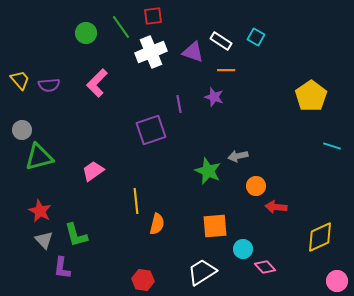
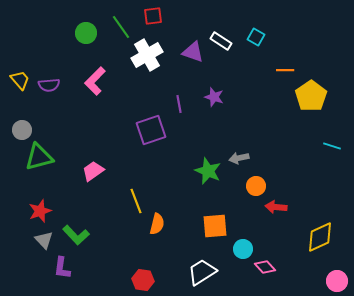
white cross: moved 4 px left, 3 px down; rotated 8 degrees counterclockwise
orange line: moved 59 px right
pink L-shape: moved 2 px left, 2 px up
gray arrow: moved 1 px right, 2 px down
yellow line: rotated 15 degrees counterclockwise
red star: rotated 25 degrees clockwise
green L-shape: rotated 28 degrees counterclockwise
